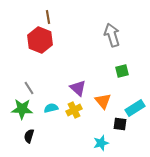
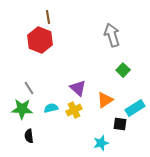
green square: moved 1 px right, 1 px up; rotated 32 degrees counterclockwise
orange triangle: moved 2 px right, 1 px up; rotated 36 degrees clockwise
black semicircle: rotated 24 degrees counterclockwise
